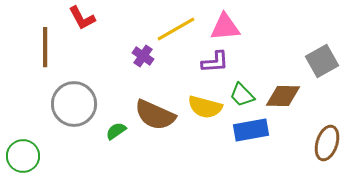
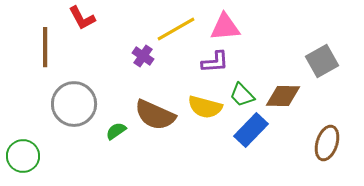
blue rectangle: rotated 36 degrees counterclockwise
